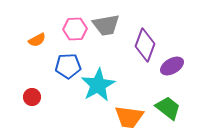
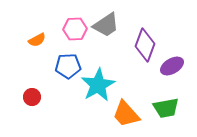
gray trapezoid: rotated 24 degrees counterclockwise
green trapezoid: moved 2 px left; rotated 132 degrees clockwise
orange trapezoid: moved 3 px left, 3 px up; rotated 40 degrees clockwise
